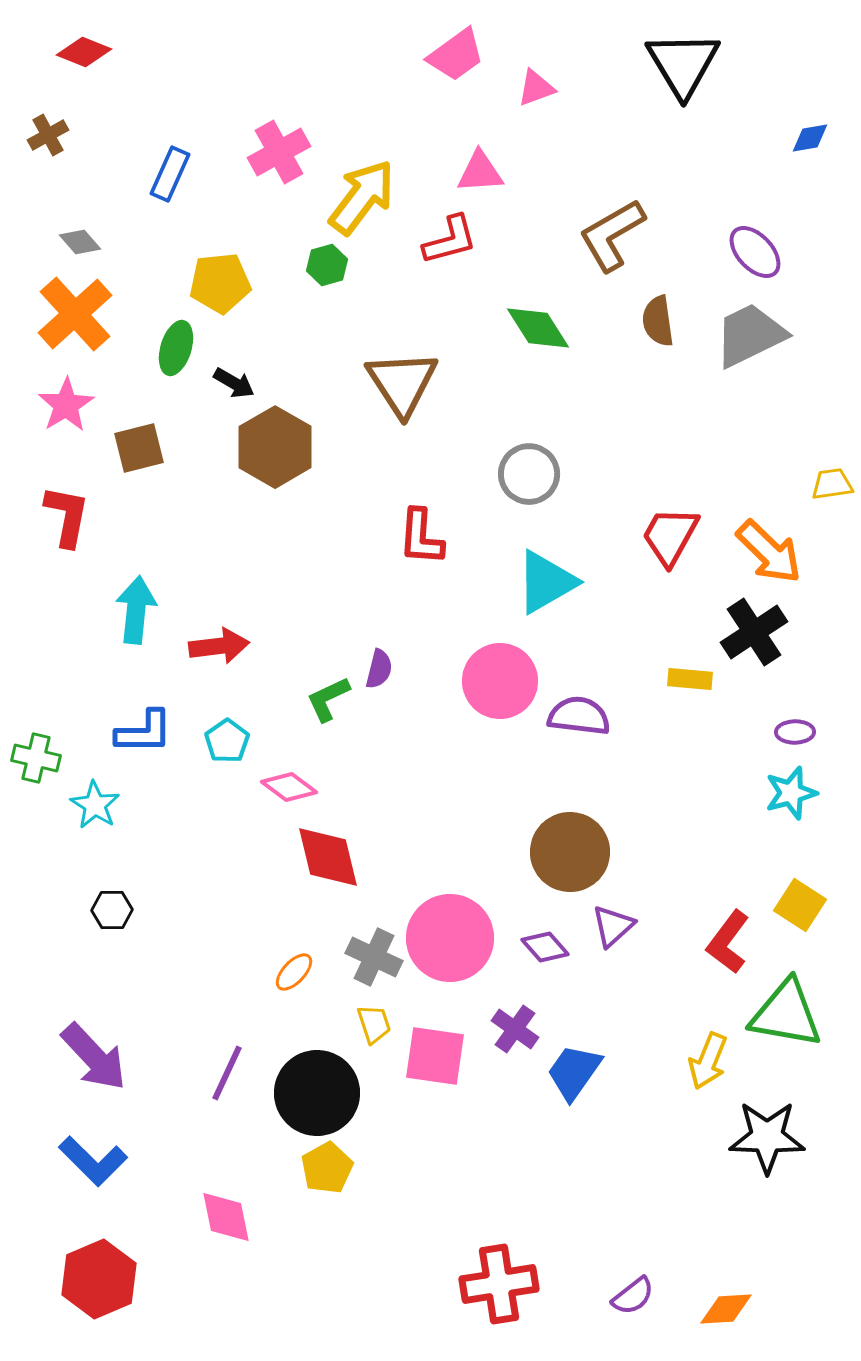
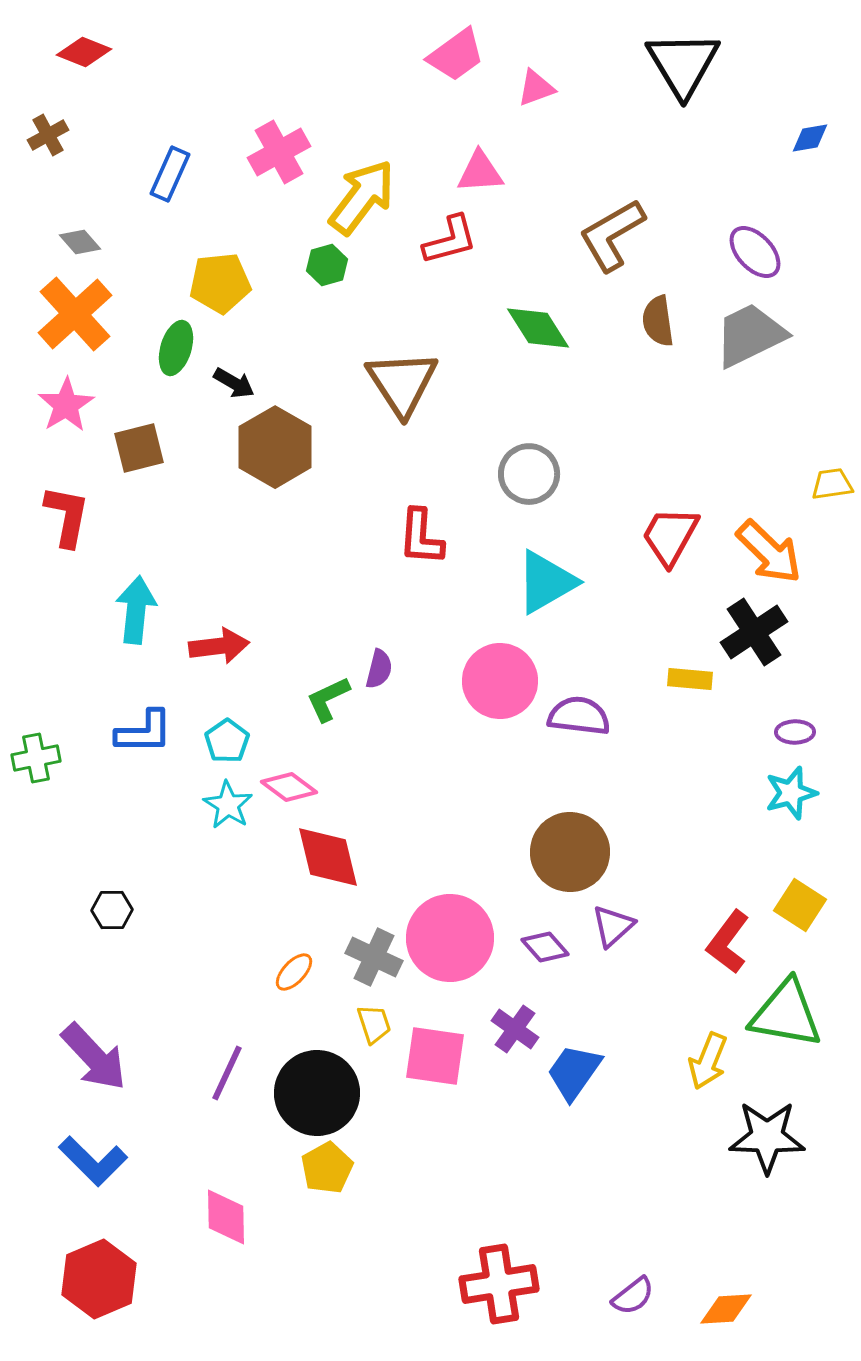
green cross at (36, 758): rotated 24 degrees counterclockwise
cyan star at (95, 805): moved 133 px right
pink diamond at (226, 1217): rotated 10 degrees clockwise
